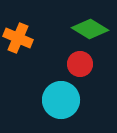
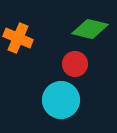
green diamond: rotated 18 degrees counterclockwise
red circle: moved 5 px left
